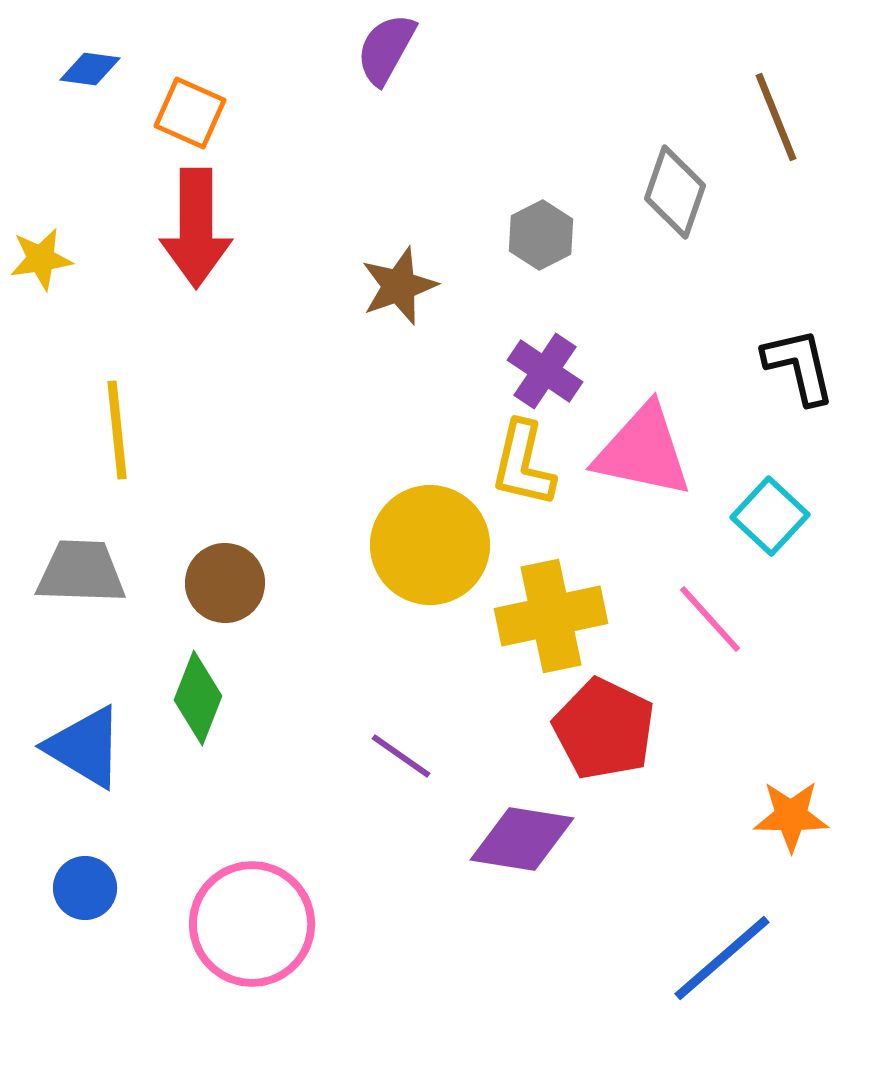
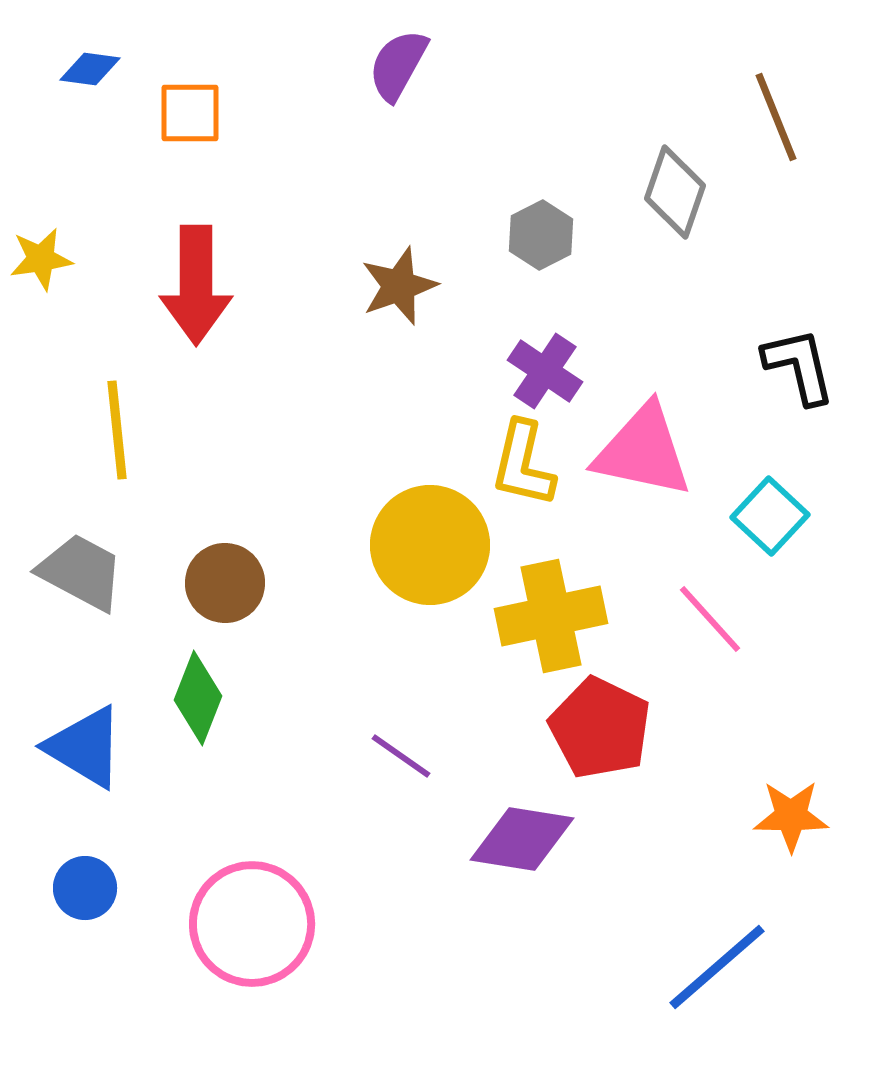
purple semicircle: moved 12 px right, 16 px down
orange square: rotated 24 degrees counterclockwise
red arrow: moved 57 px down
gray trapezoid: rotated 26 degrees clockwise
red pentagon: moved 4 px left, 1 px up
blue line: moved 5 px left, 9 px down
